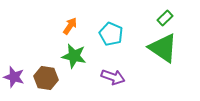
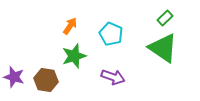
green star: rotated 30 degrees counterclockwise
brown hexagon: moved 2 px down
